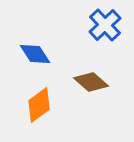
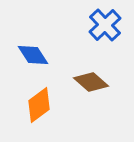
blue diamond: moved 2 px left, 1 px down
